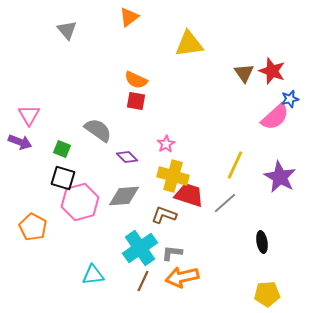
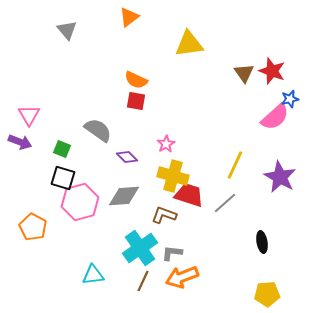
orange arrow: rotated 8 degrees counterclockwise
